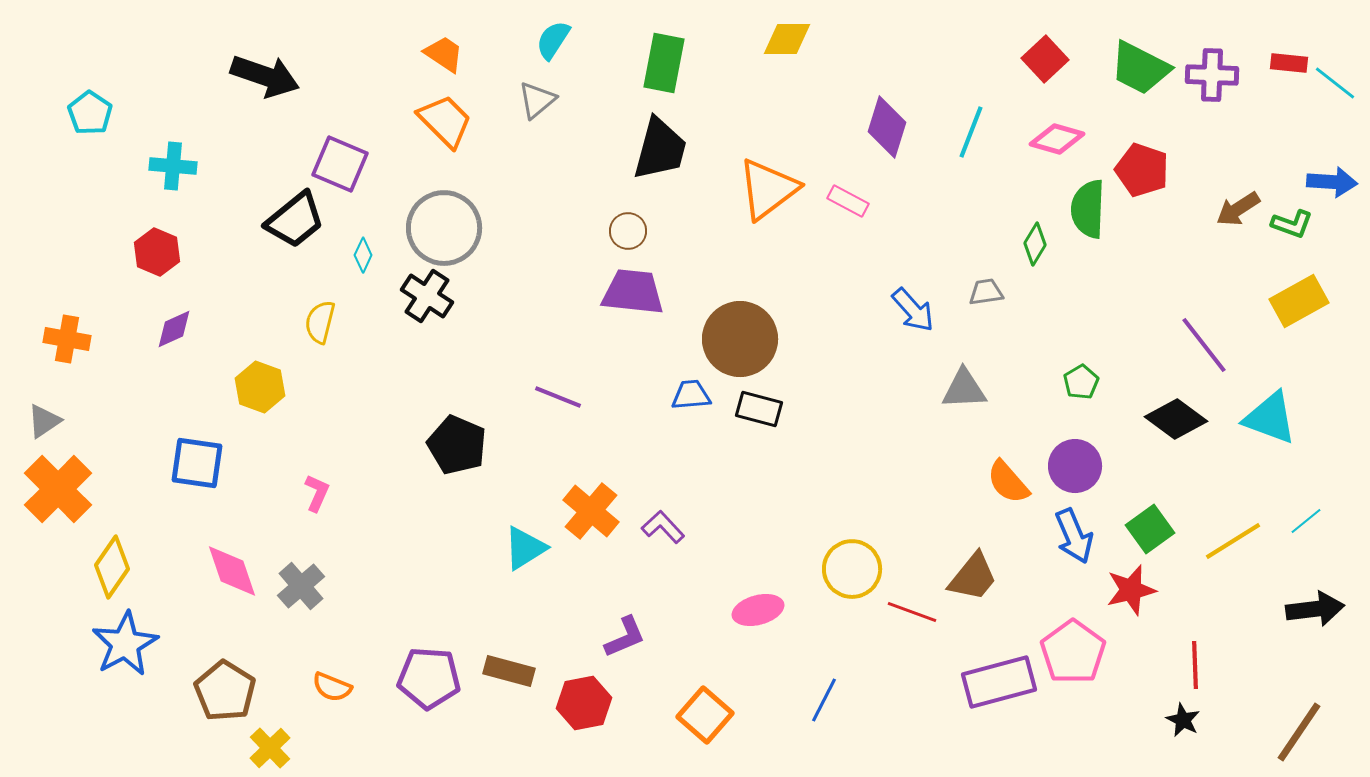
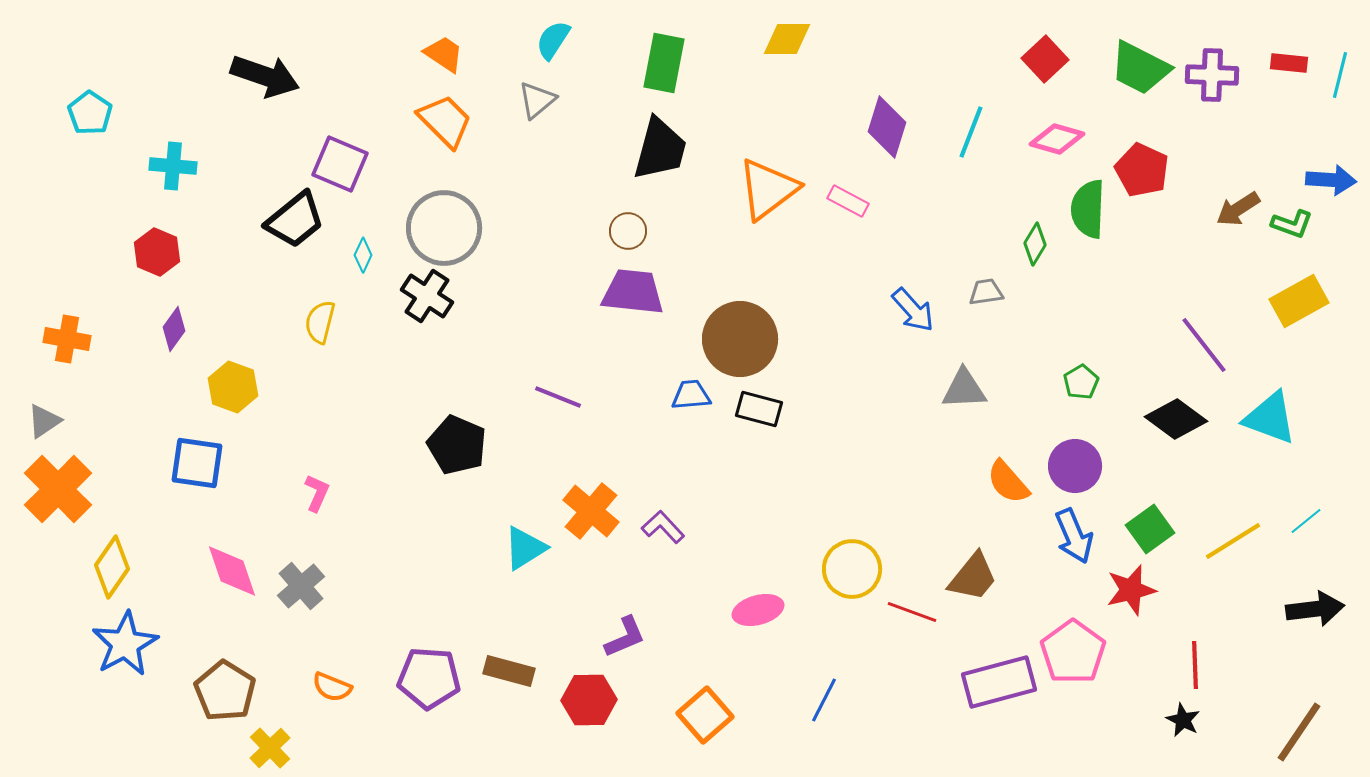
cyan line at (1335, 83): moved 5 px right, 8 px up; rotated 66 degrees clockwise
red pentagon at (1142, 170): rotated 6 degrees clockwise
blue arrow at (1332, 182): moved 1 px left, 2 px up
purple diamond at (174, 329): rotated 30 degrees counterclockwise
yellow hexagon at (260, 387): moved 27 px left
red hexagon at (584, 703): moved 5 px right, 3 px up; rotated 10 degrees clockwise
orange square at (705, 715): rotated 8 degrees clockwise
